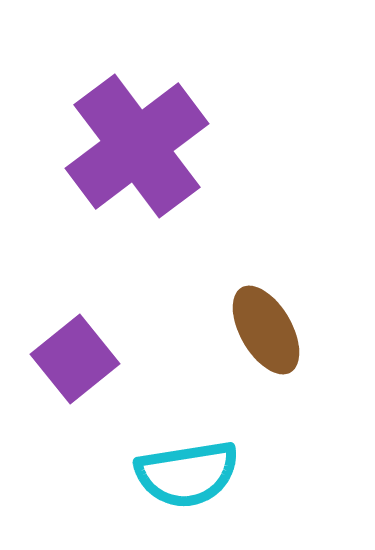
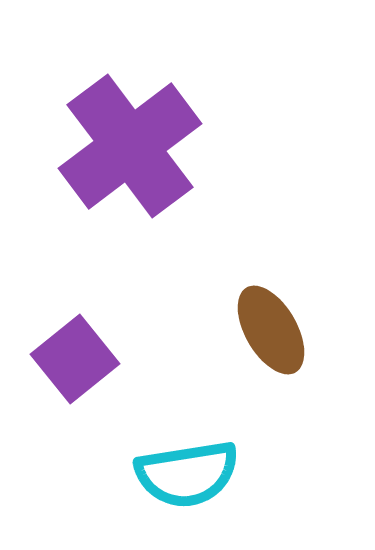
purple cross: moved 7 px left
brown ellipse: moved 5 px right
